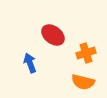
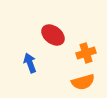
orange semicircle: rotated 30 degrees counterclockwise
